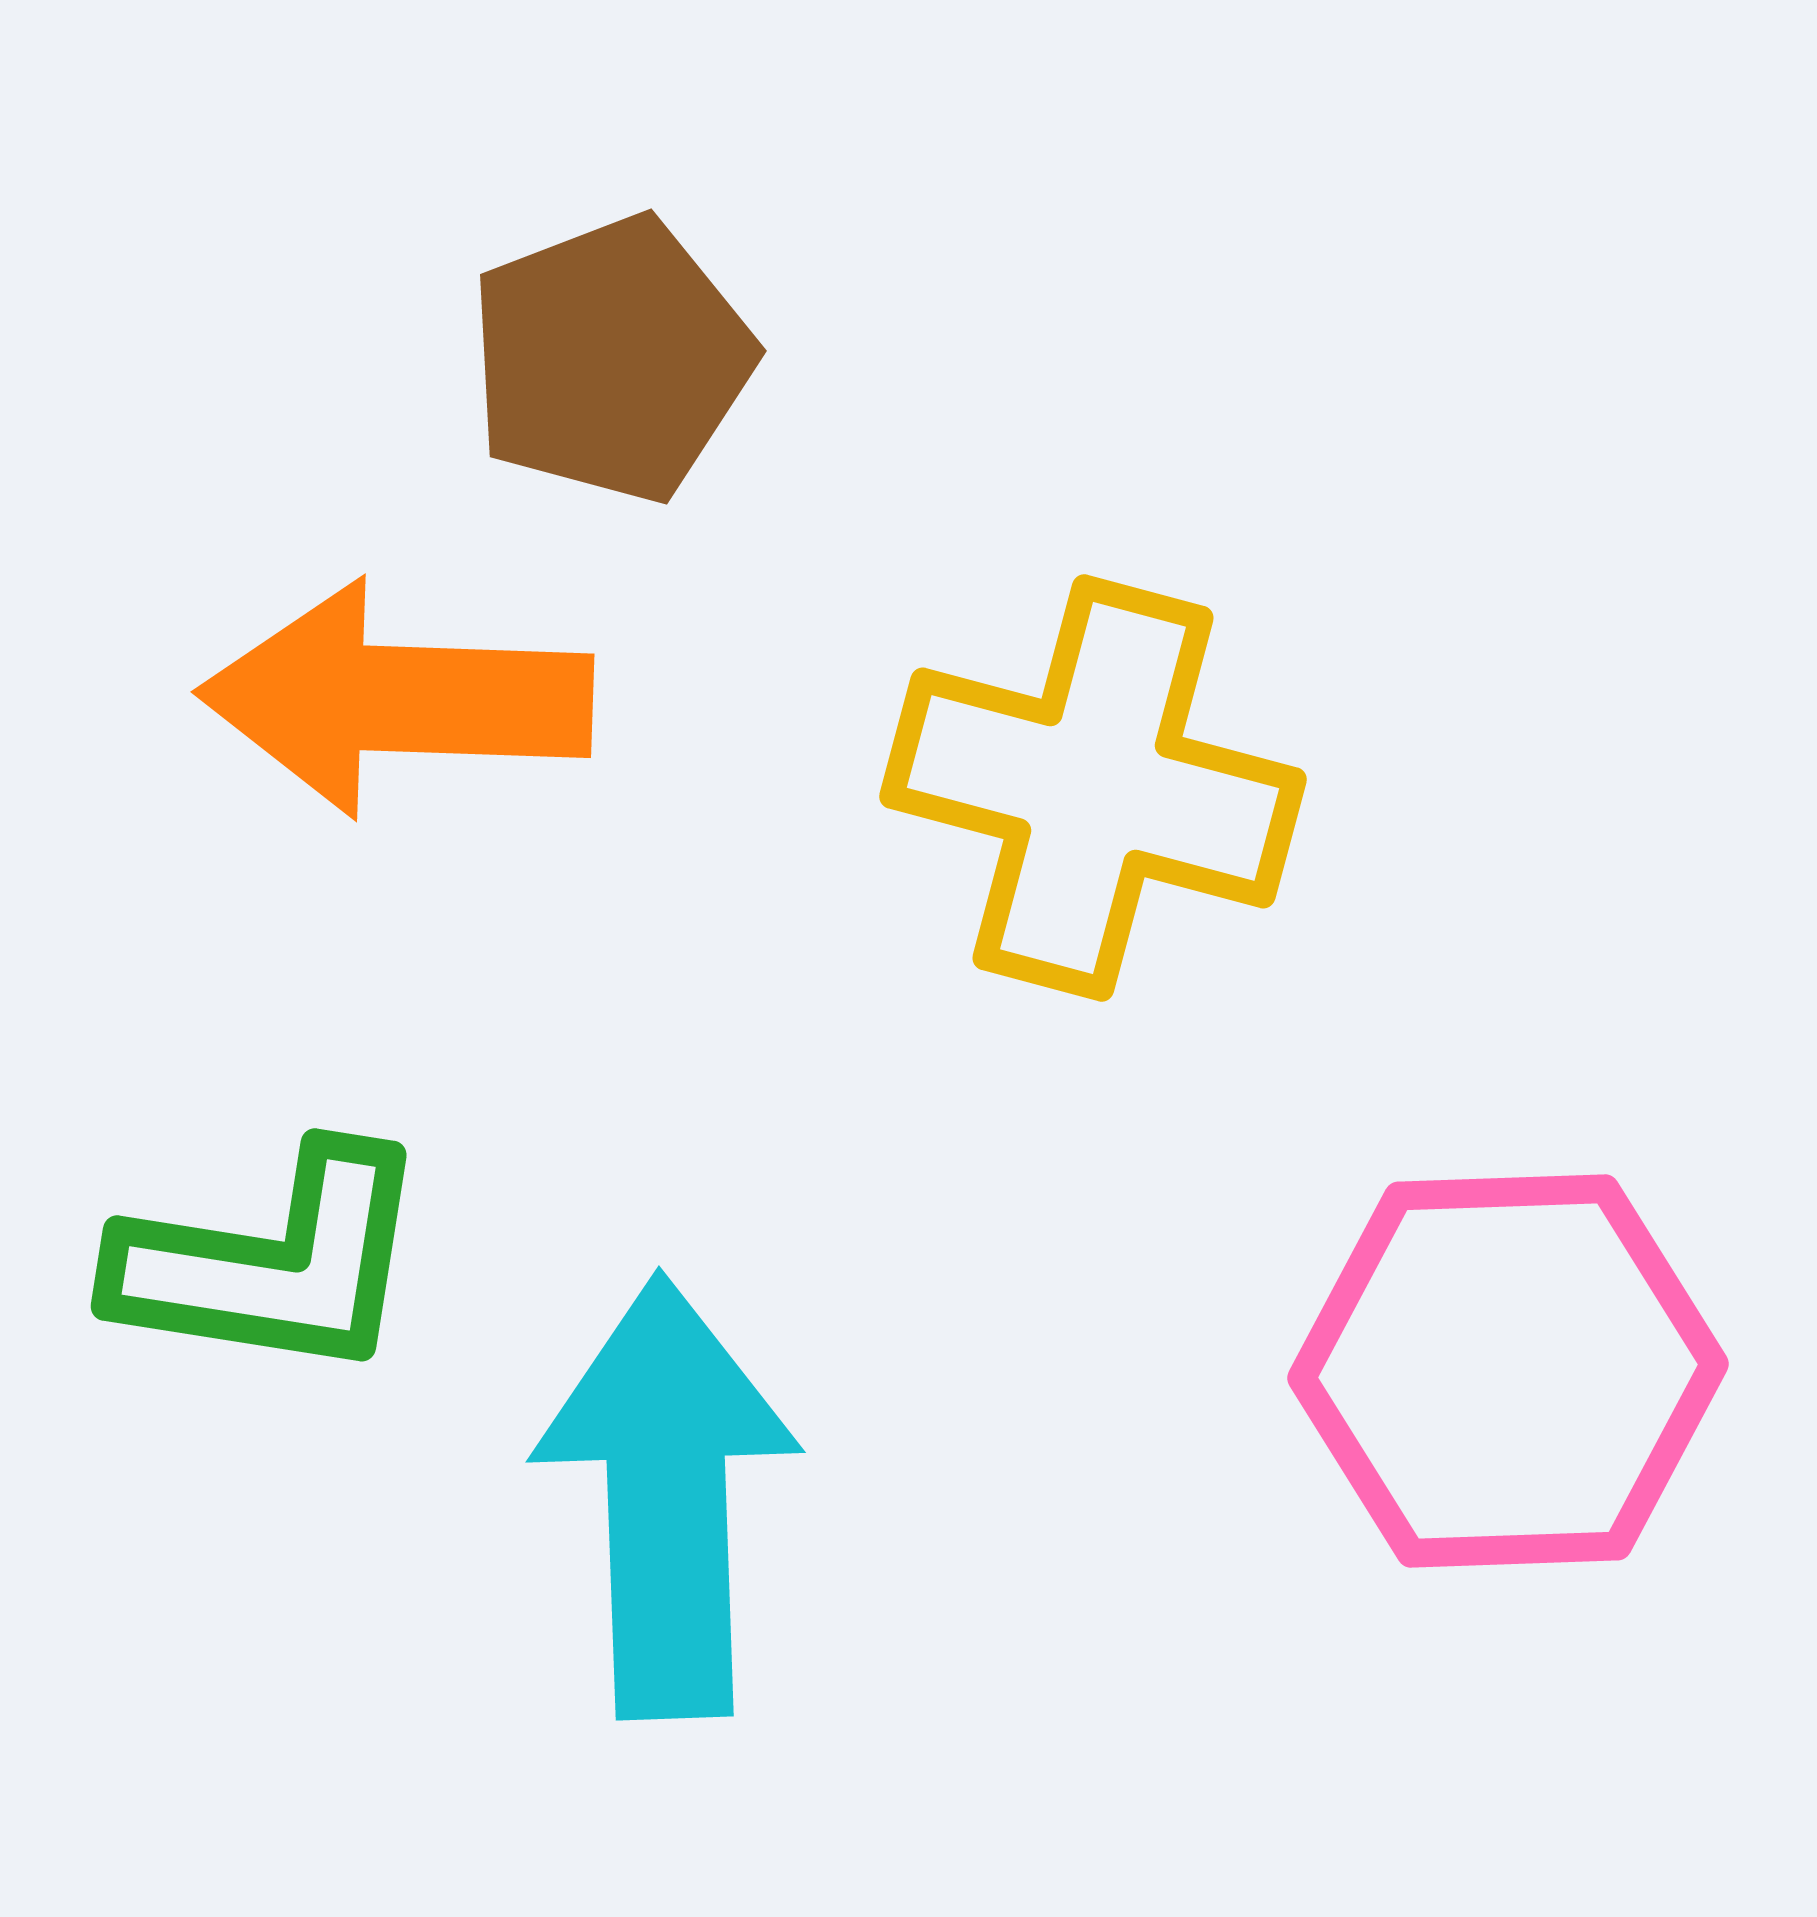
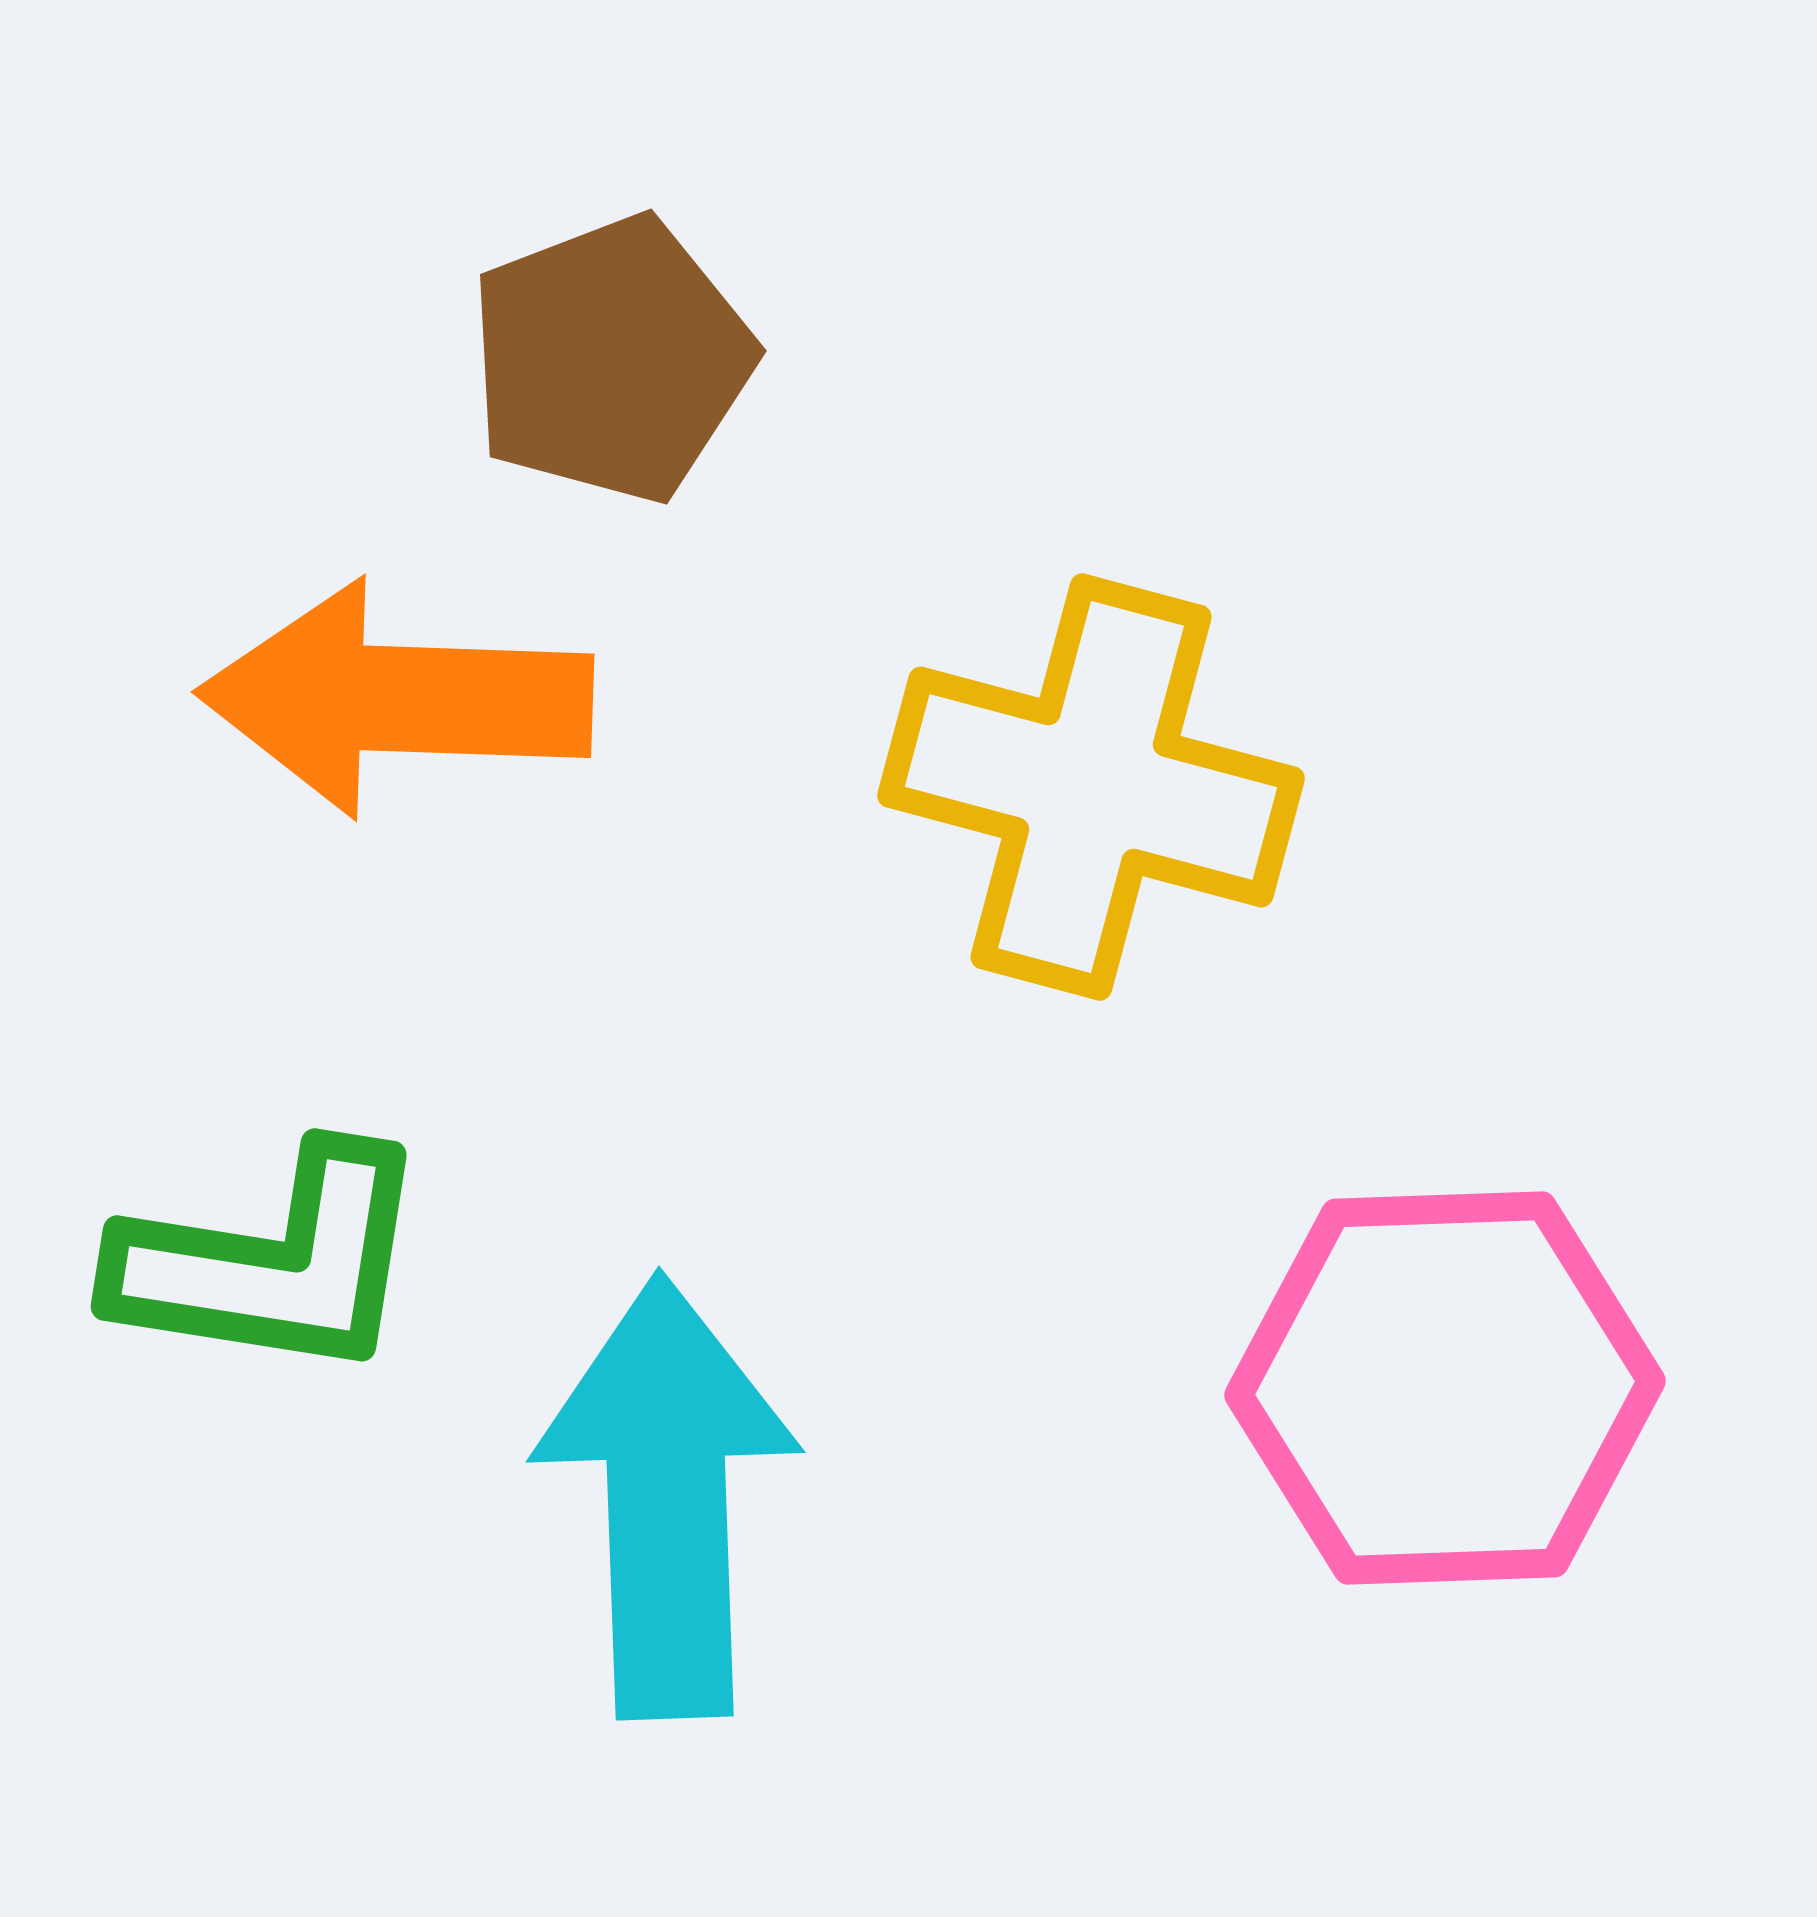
yellow cross: moved 2 px left, 1 px up
pink hexagon: moved 63 px left, 17 px down
